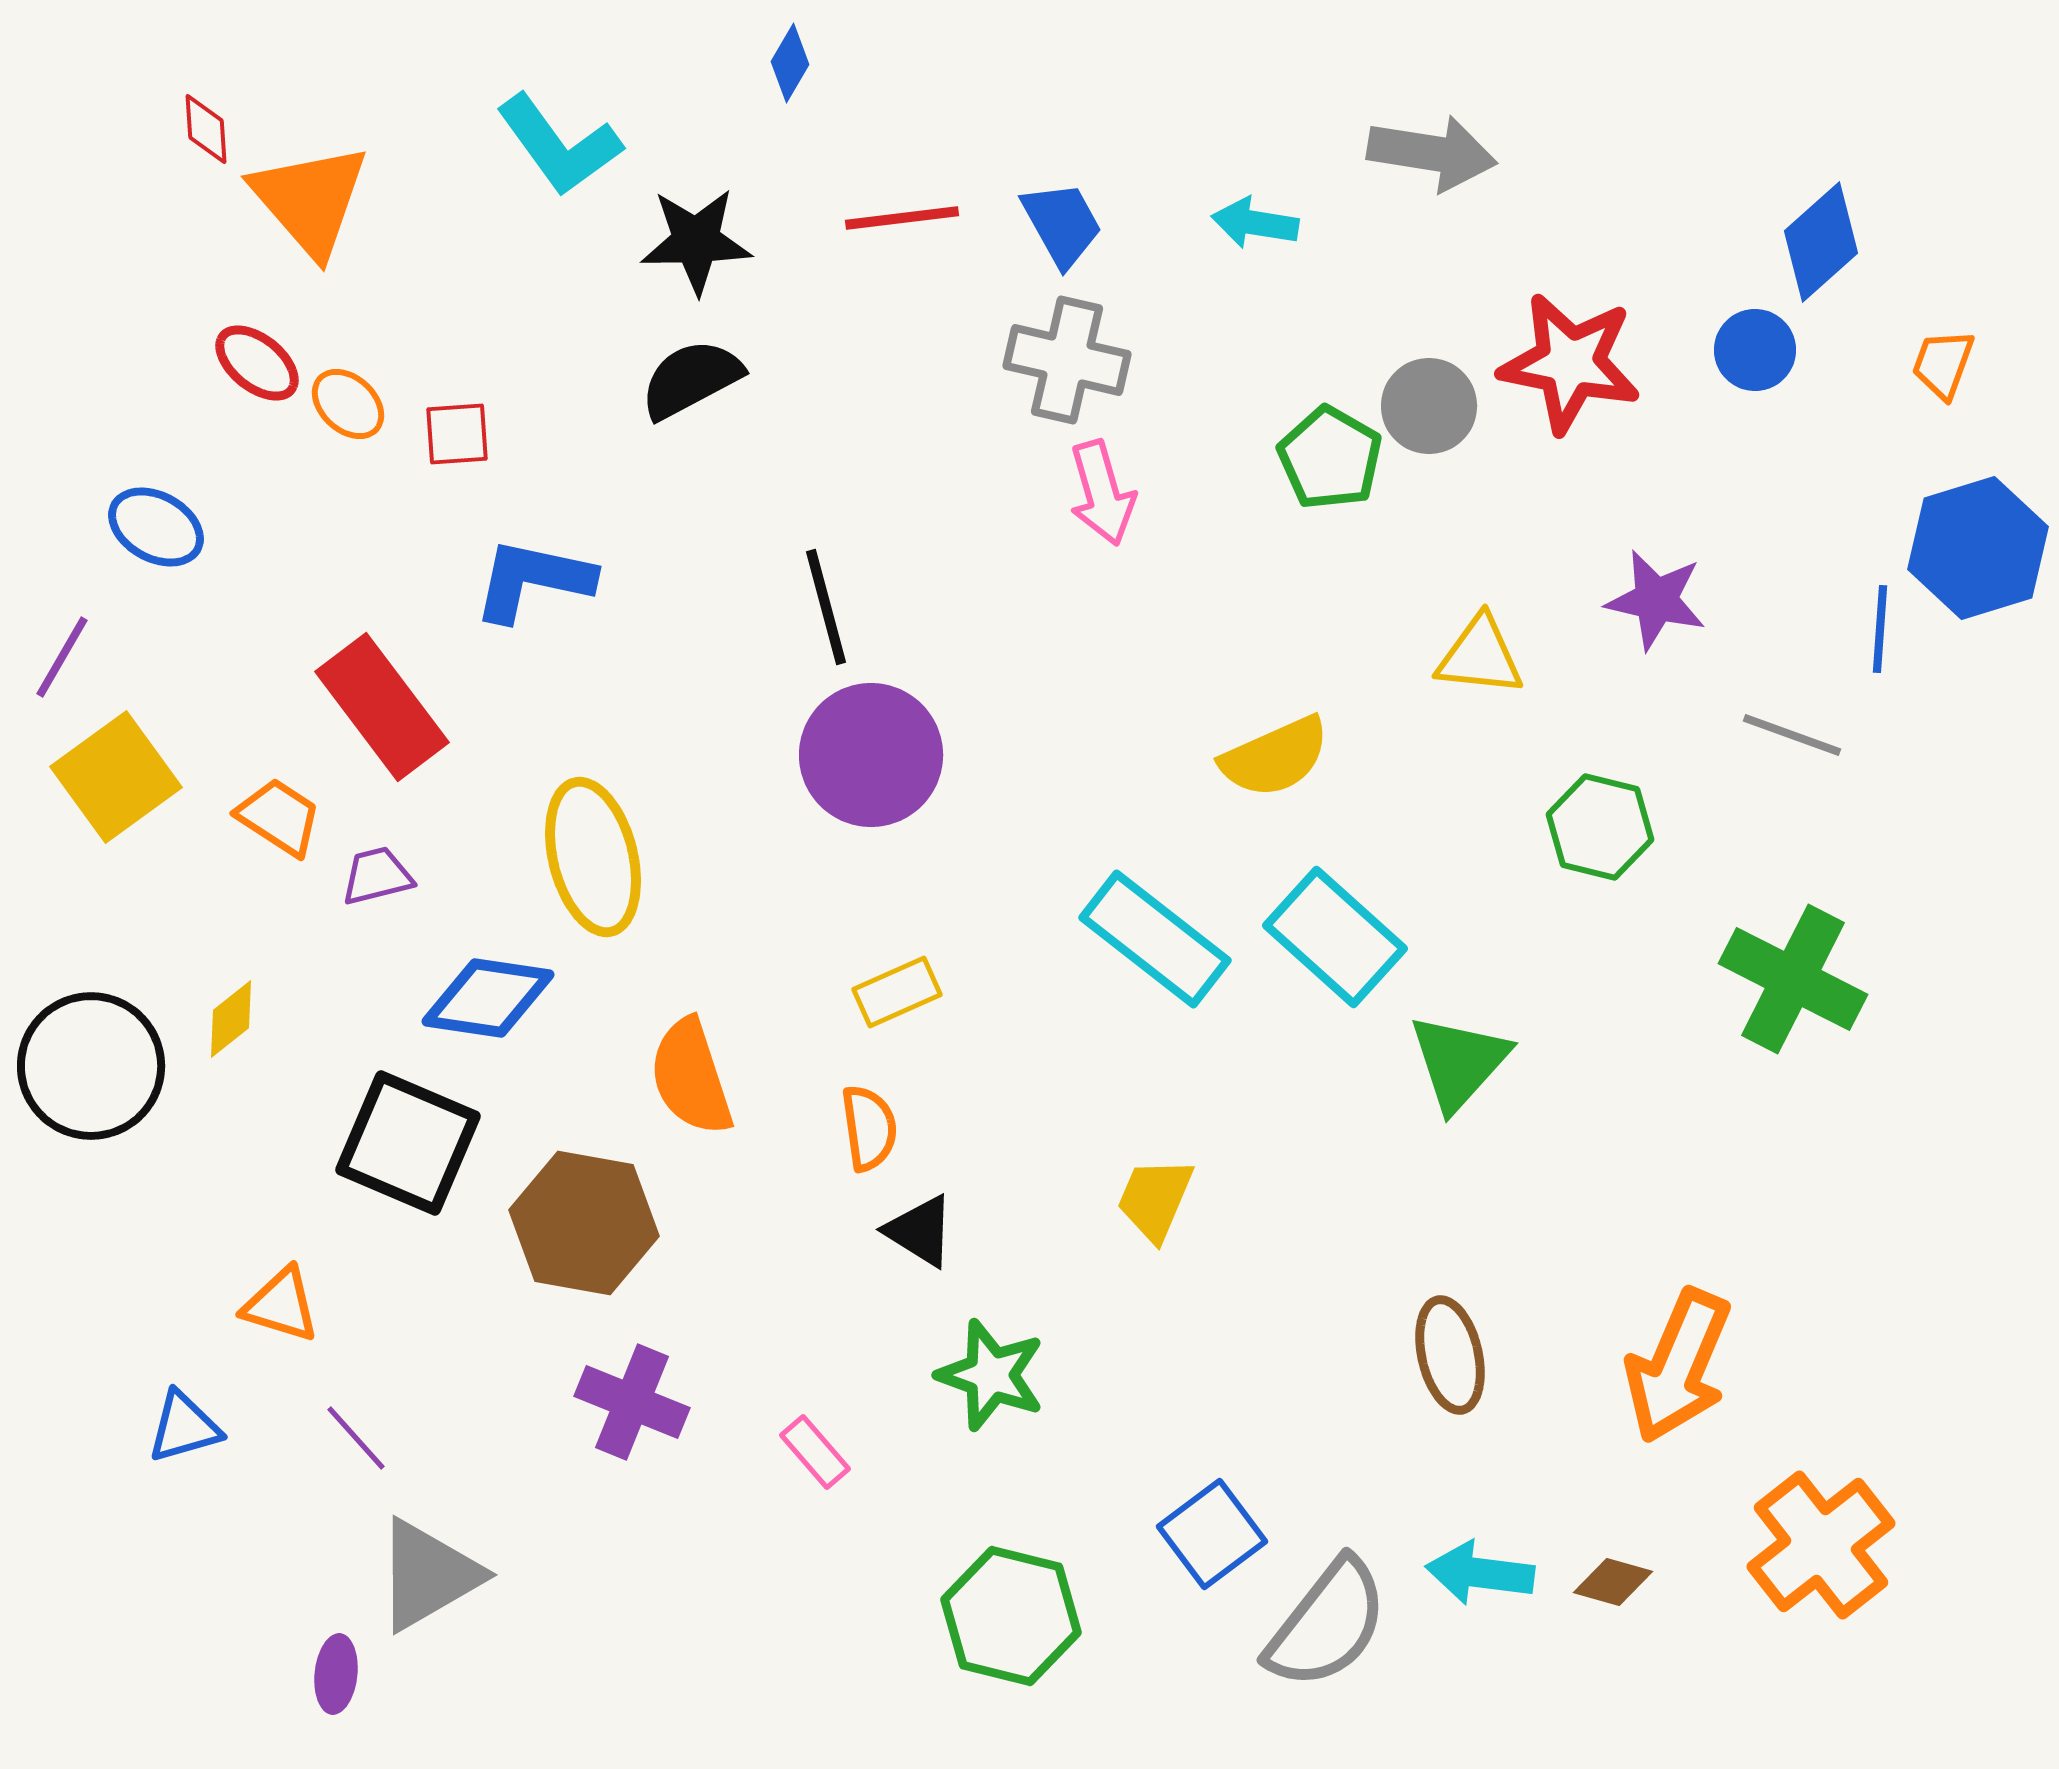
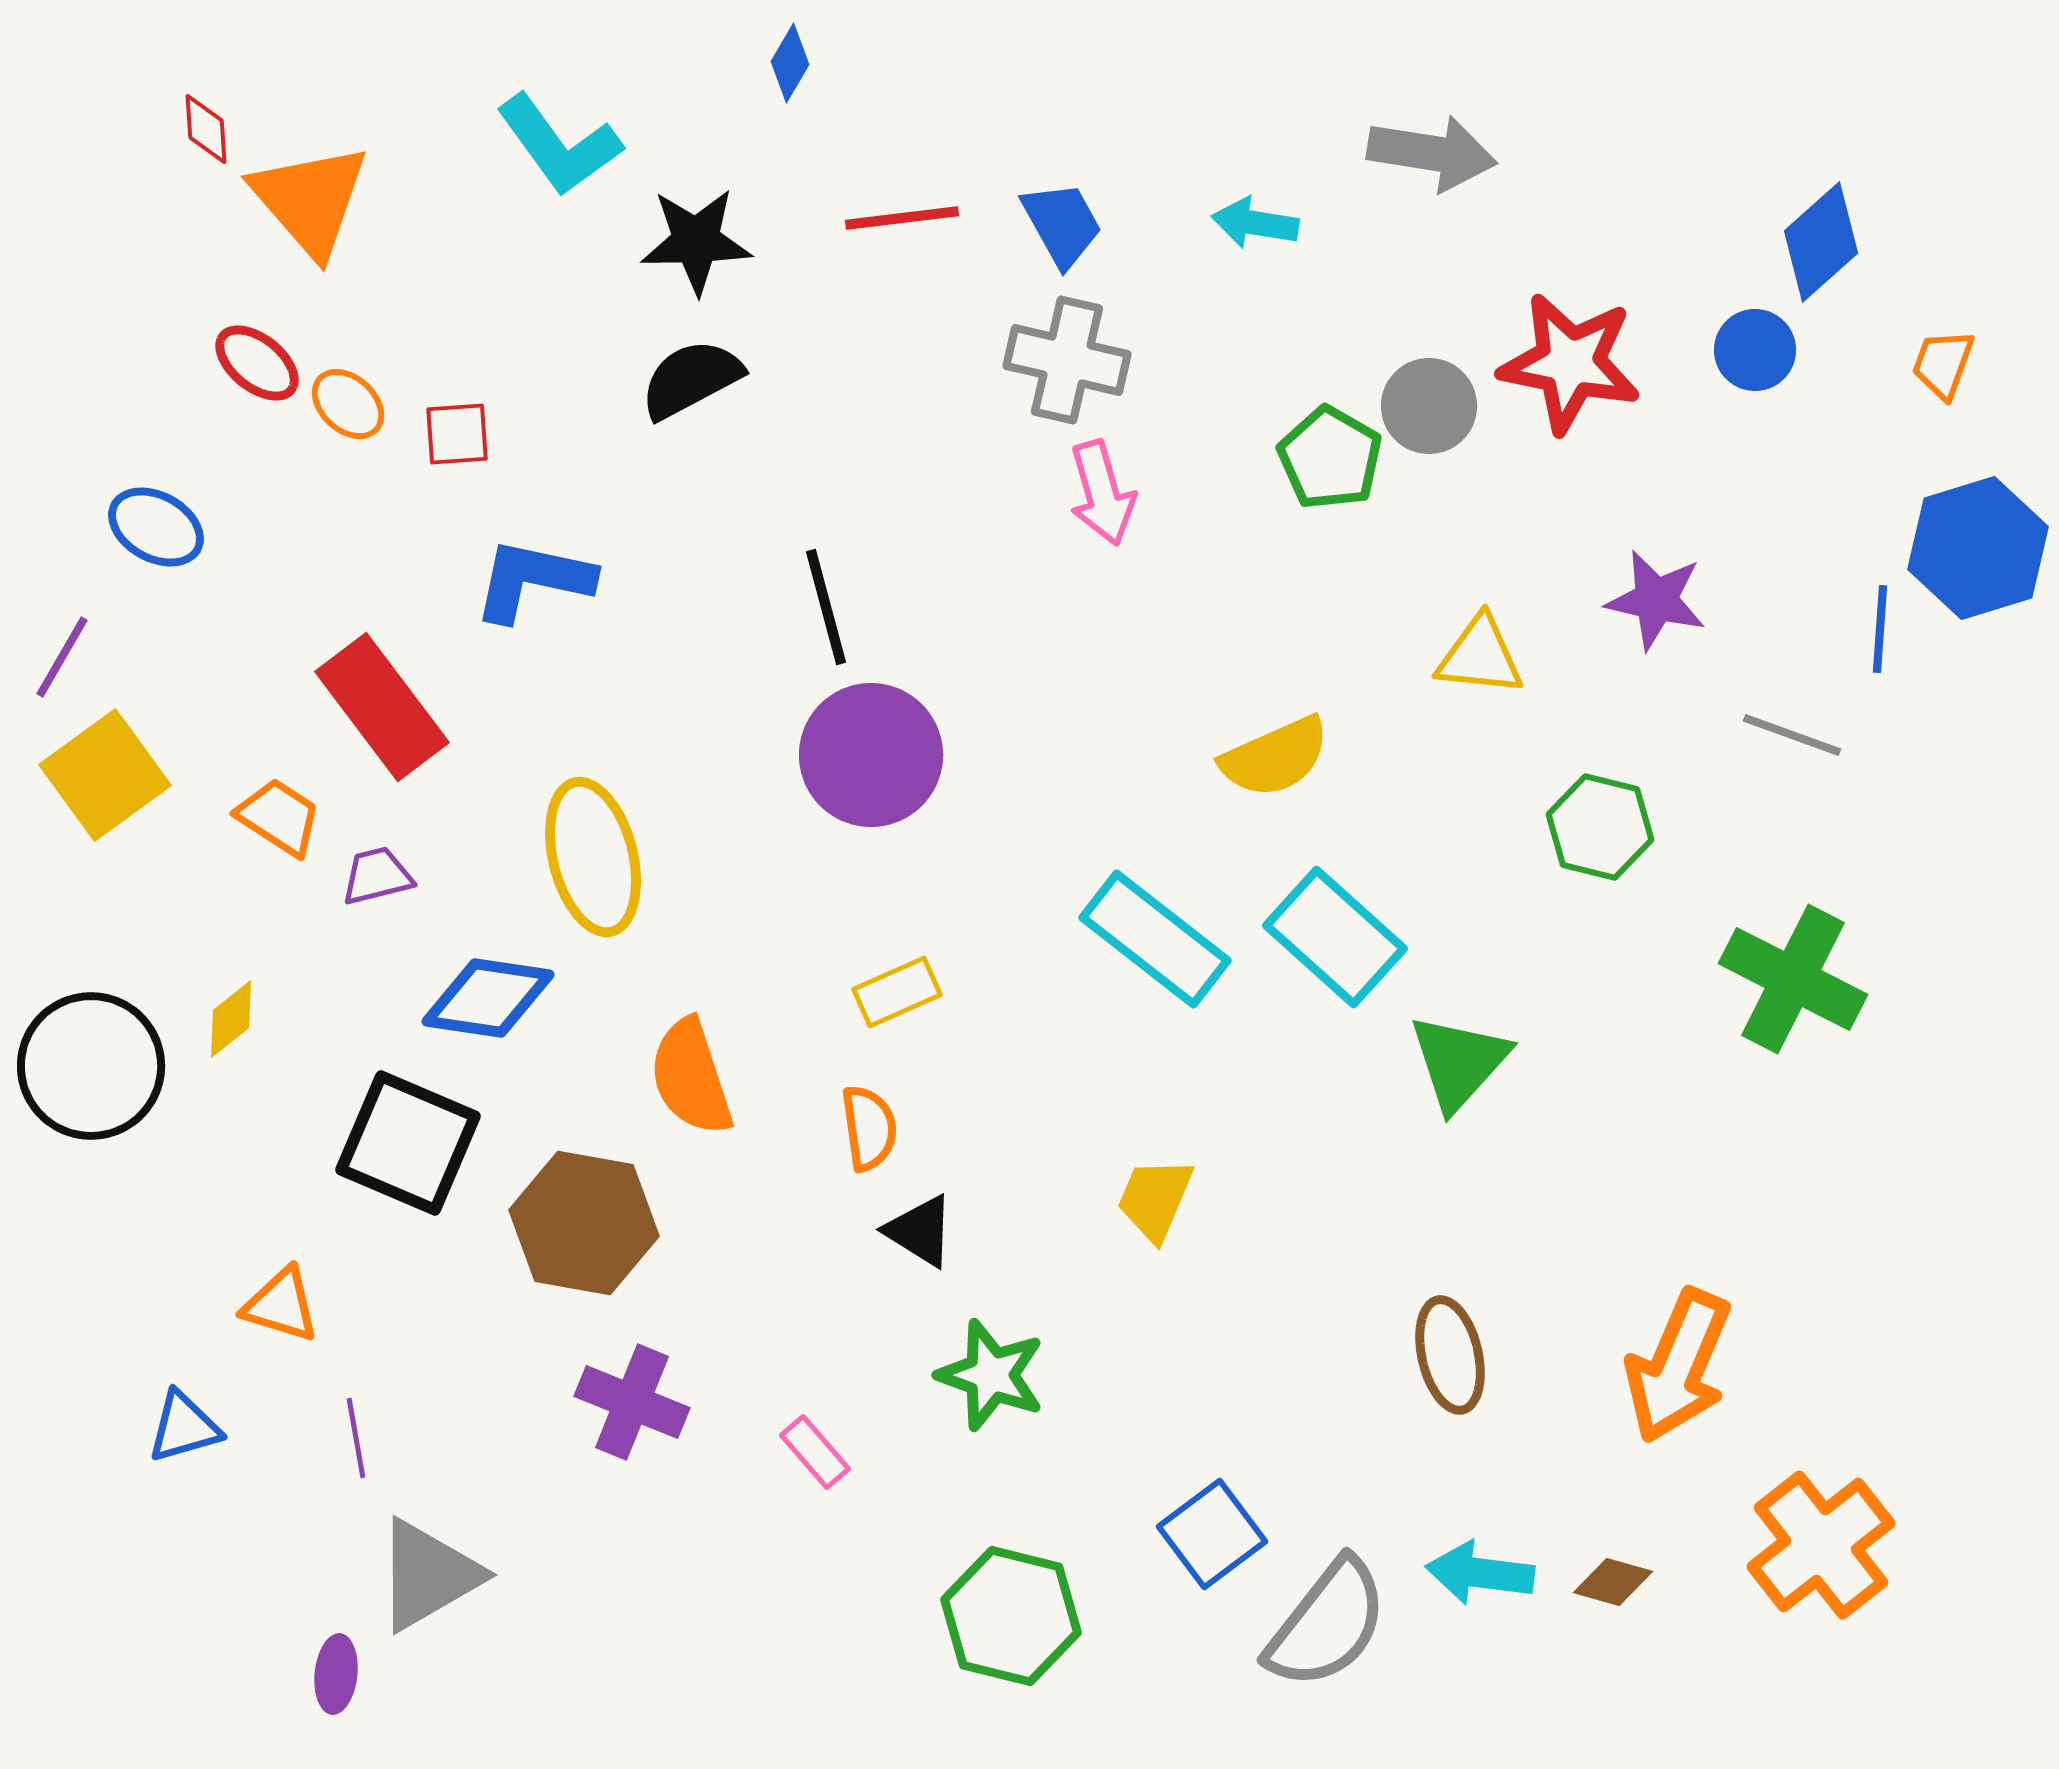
yellow square at (116, 777): moved 11 px left, 2 px up
purple line at (356, 1438): rotated 32 degrees clockwise
